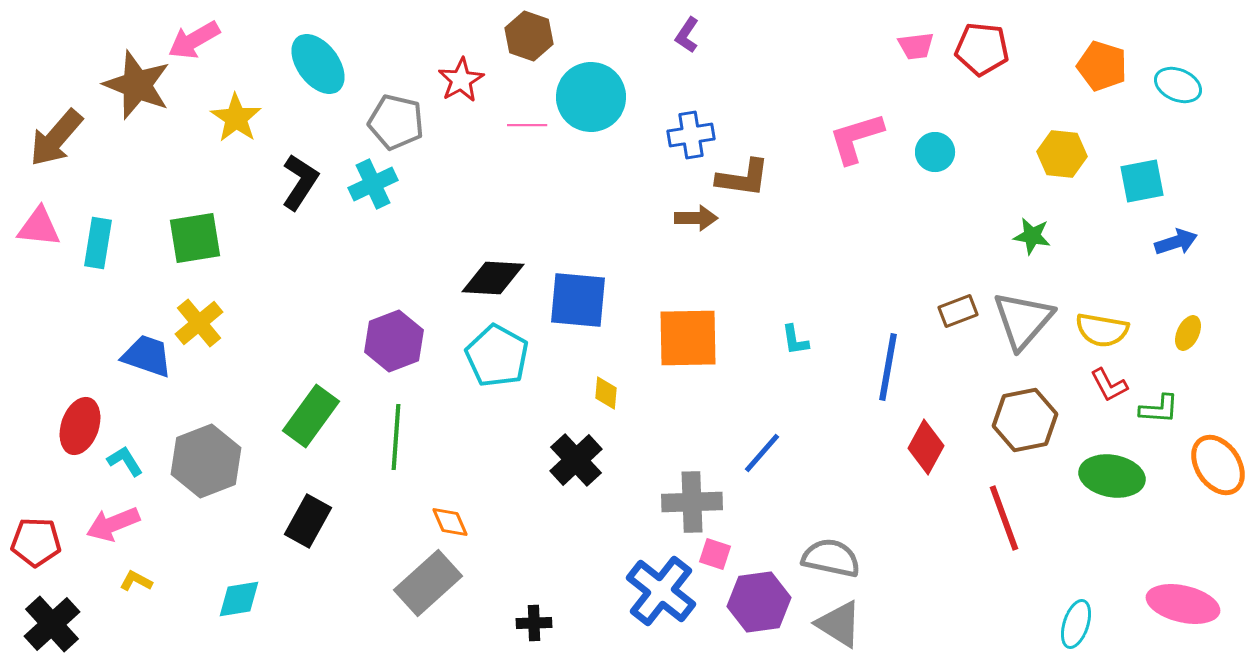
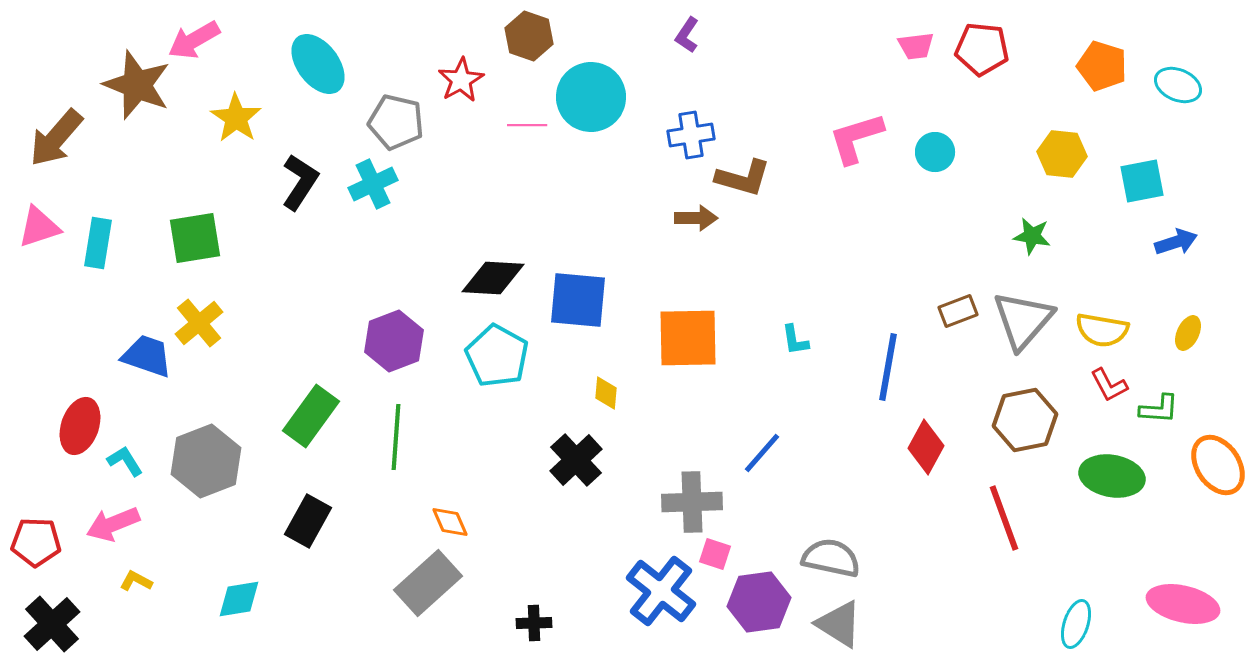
brown L-shape at (743, 178): rotated 8 degrees clockwise
pink triangle at (39, 227): rotated 24 degrees counterclockwise
